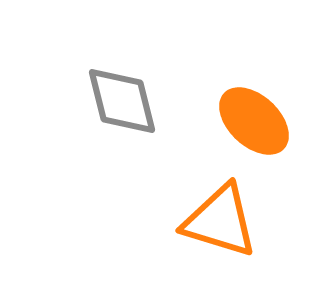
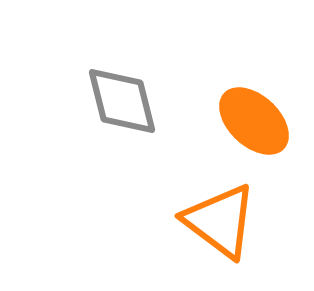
orange triangle: rotated 20 degrees clockwise
